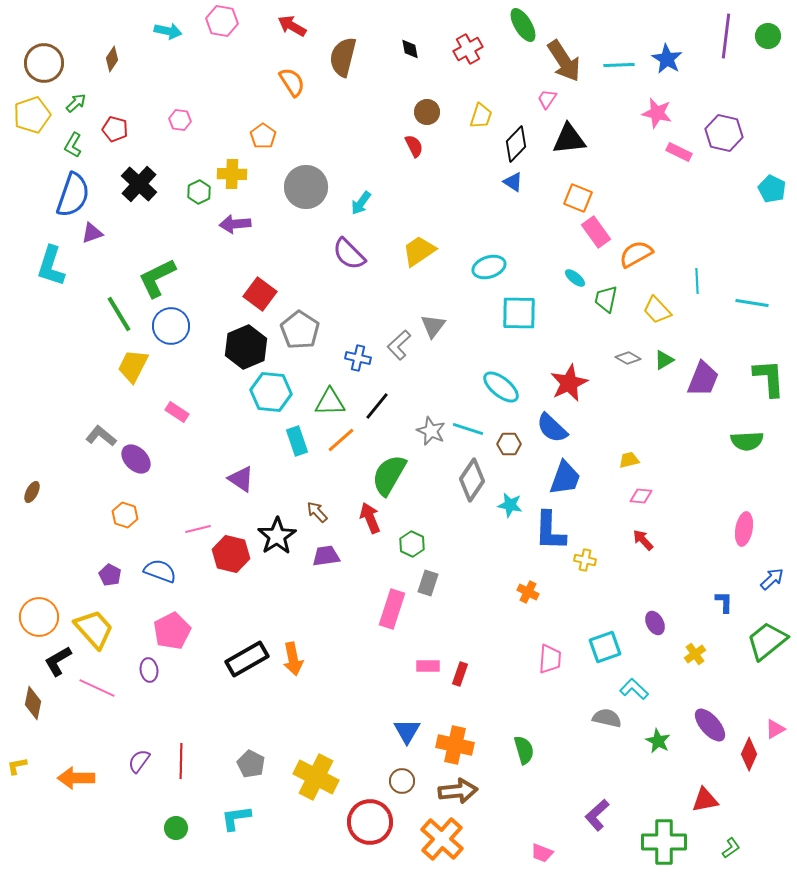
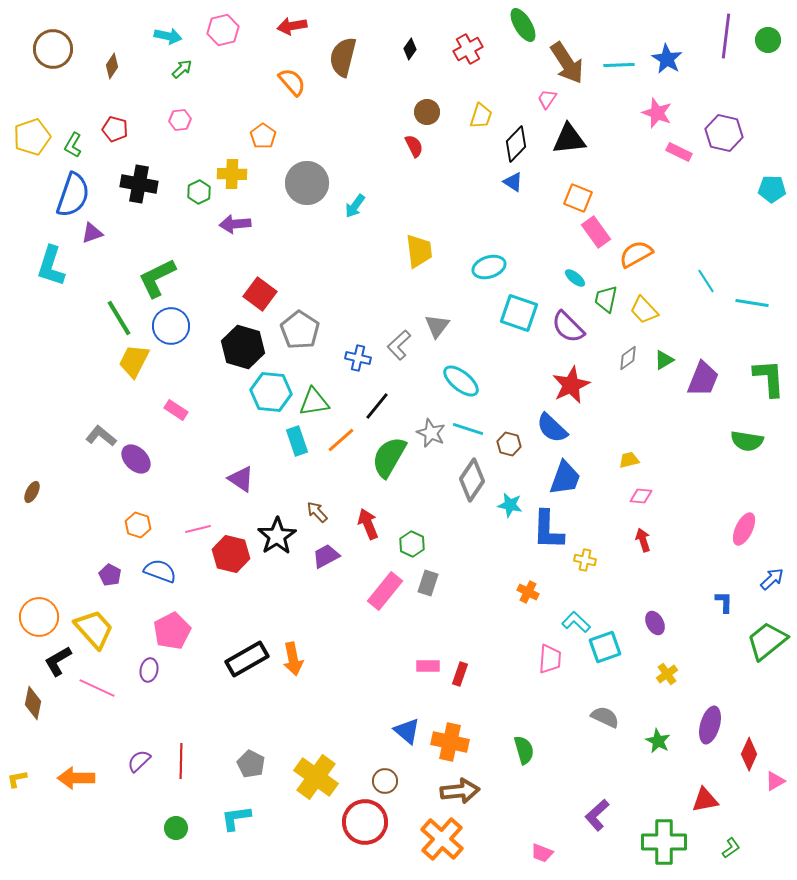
pink hexagon at (222, 21): moved 1 px right, 9 px down; rotated 24 degrees counterclockwise
red arrow at (292, 26): rotated 40 degrees counterclockwise
cyan arrow at (168, 31): moved 5 px down
green circle at (768, 36): moved 4 px down
black diamond at (410, 49): rotated 45 degrees clockwise
brown diamond at (112, 59): moved 7 px down
brown arrow at (564, 61): moved 3 px right, 2 px down
brown circle at (44, 63): moved 9 px right, 14 px up
orange semicircle at (292, 82): rotated 8 degrees counterclockwise
green arrow at (76, 103): moved 106 px right, 34 px up
pink star at (657, 113): rotated 8 degrees clockwise
yellow pentagon at (32, 115): moved 22 px down
pink hexagon at (180, 120): rotated 15 degrees counterclockwise
black cross at (139, 184): rotated 33 degrees counterclockwise
gray circle at (306, 187): moved 1 px right, 4 px up
cyan pentagon at (772, 189): rotated 24 degrees counterclockwise
cyan arrow at (361, 203): moved 6 px left, 3 px down
yellow trapezoid at (419, 251): rotated 117 degrees clockwise
purple semicircle at (349, 254): moved 219 px right, 73 px down
cyan line at (697, 281): moved 9 px right; rotated 30 degrees counterclockwise
yellow trapezoid at (657, 310): moved 13 px left
cyan square at (519, 313): rotated 18 degrees clockwise
green line at (119, 314): moved 4 px down
gray triangle at (433, 326): moved 4 px right
black hexagon at (246, 347): moved 3 px left; rotated 21 degrees counterclockwise
gray diamond at (628, 358): rotated 65 degrees counterclockwise
yellow trapezoid at (133, 366): moved 1 px right, 5 px up
red star at (569, 383): moved 2 px right, 2 px down
cyan ellipse at (501, 387): moved 40 px left, 6 px up
green triangle at (330, 402): moved 16 px left; rotated 8 degrees counterclockwise
pink rectangle at (177, 412): moved 1 px left, 2 px up
gray star at (431, 431): moved 2 px down
green semicircle at (747, 441): rotated 12 degrees clockwise
brown hexagon at (509, 444): rotated 15 degrees clockwise
green semicircle at (389, 475): moved 18 px up
orange hexagon at (125, 515): moved 13 px right, 10 px down
red arrow at (370, 518): moved 2 px left, 6 px down
pink ellipse at (744, 529): rotated 16 degrees clockwise
blue L-shape at (550, 531): moved 2 px left, 1 px up
red arrow at (643, 540): rotated 25 degrees clockwise
purple trapezoid at (326, 556): rotated 20 degrees counterclockwise
pink rectangle at (392, 609): moved 7 px left, 18 px up; rotated 21 degrees clockwise
yellow cross at (695, 654): moved 28 px left, 20 px down
purple ellipse at (149, 670): rotated 20 degrees clockwise
cyan L-shape at (634, 689): moved 58 px left, 67 px up
gray semicircle at (607, 718): moved 2 px left, 1 px up; rotated 12 degrees clockwise
purple ellipse at (710, 725): rotated 57 degrees clockwise
pink triangle at (775, 729): moved 52 px down
blue triangle at (407, 731): rotated 20 degrees counterclockwise
orange cross at (455, 745): moved 5 px left, 3 px up
purple semicircle at (139, 761): rotated 10 degrees clockwise
yellow L-shape at (17, 766): moved 13 px down
yellow cross at (316, 777): rotated 9 degrees clockwise
brown circle at (402, 781): moved 17 px left
brown arrow at (458, 791): moved 2 px right
red circle at (370, 822): moved 5 px left
